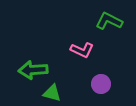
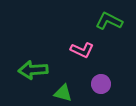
green triangle: moved 11 px right
